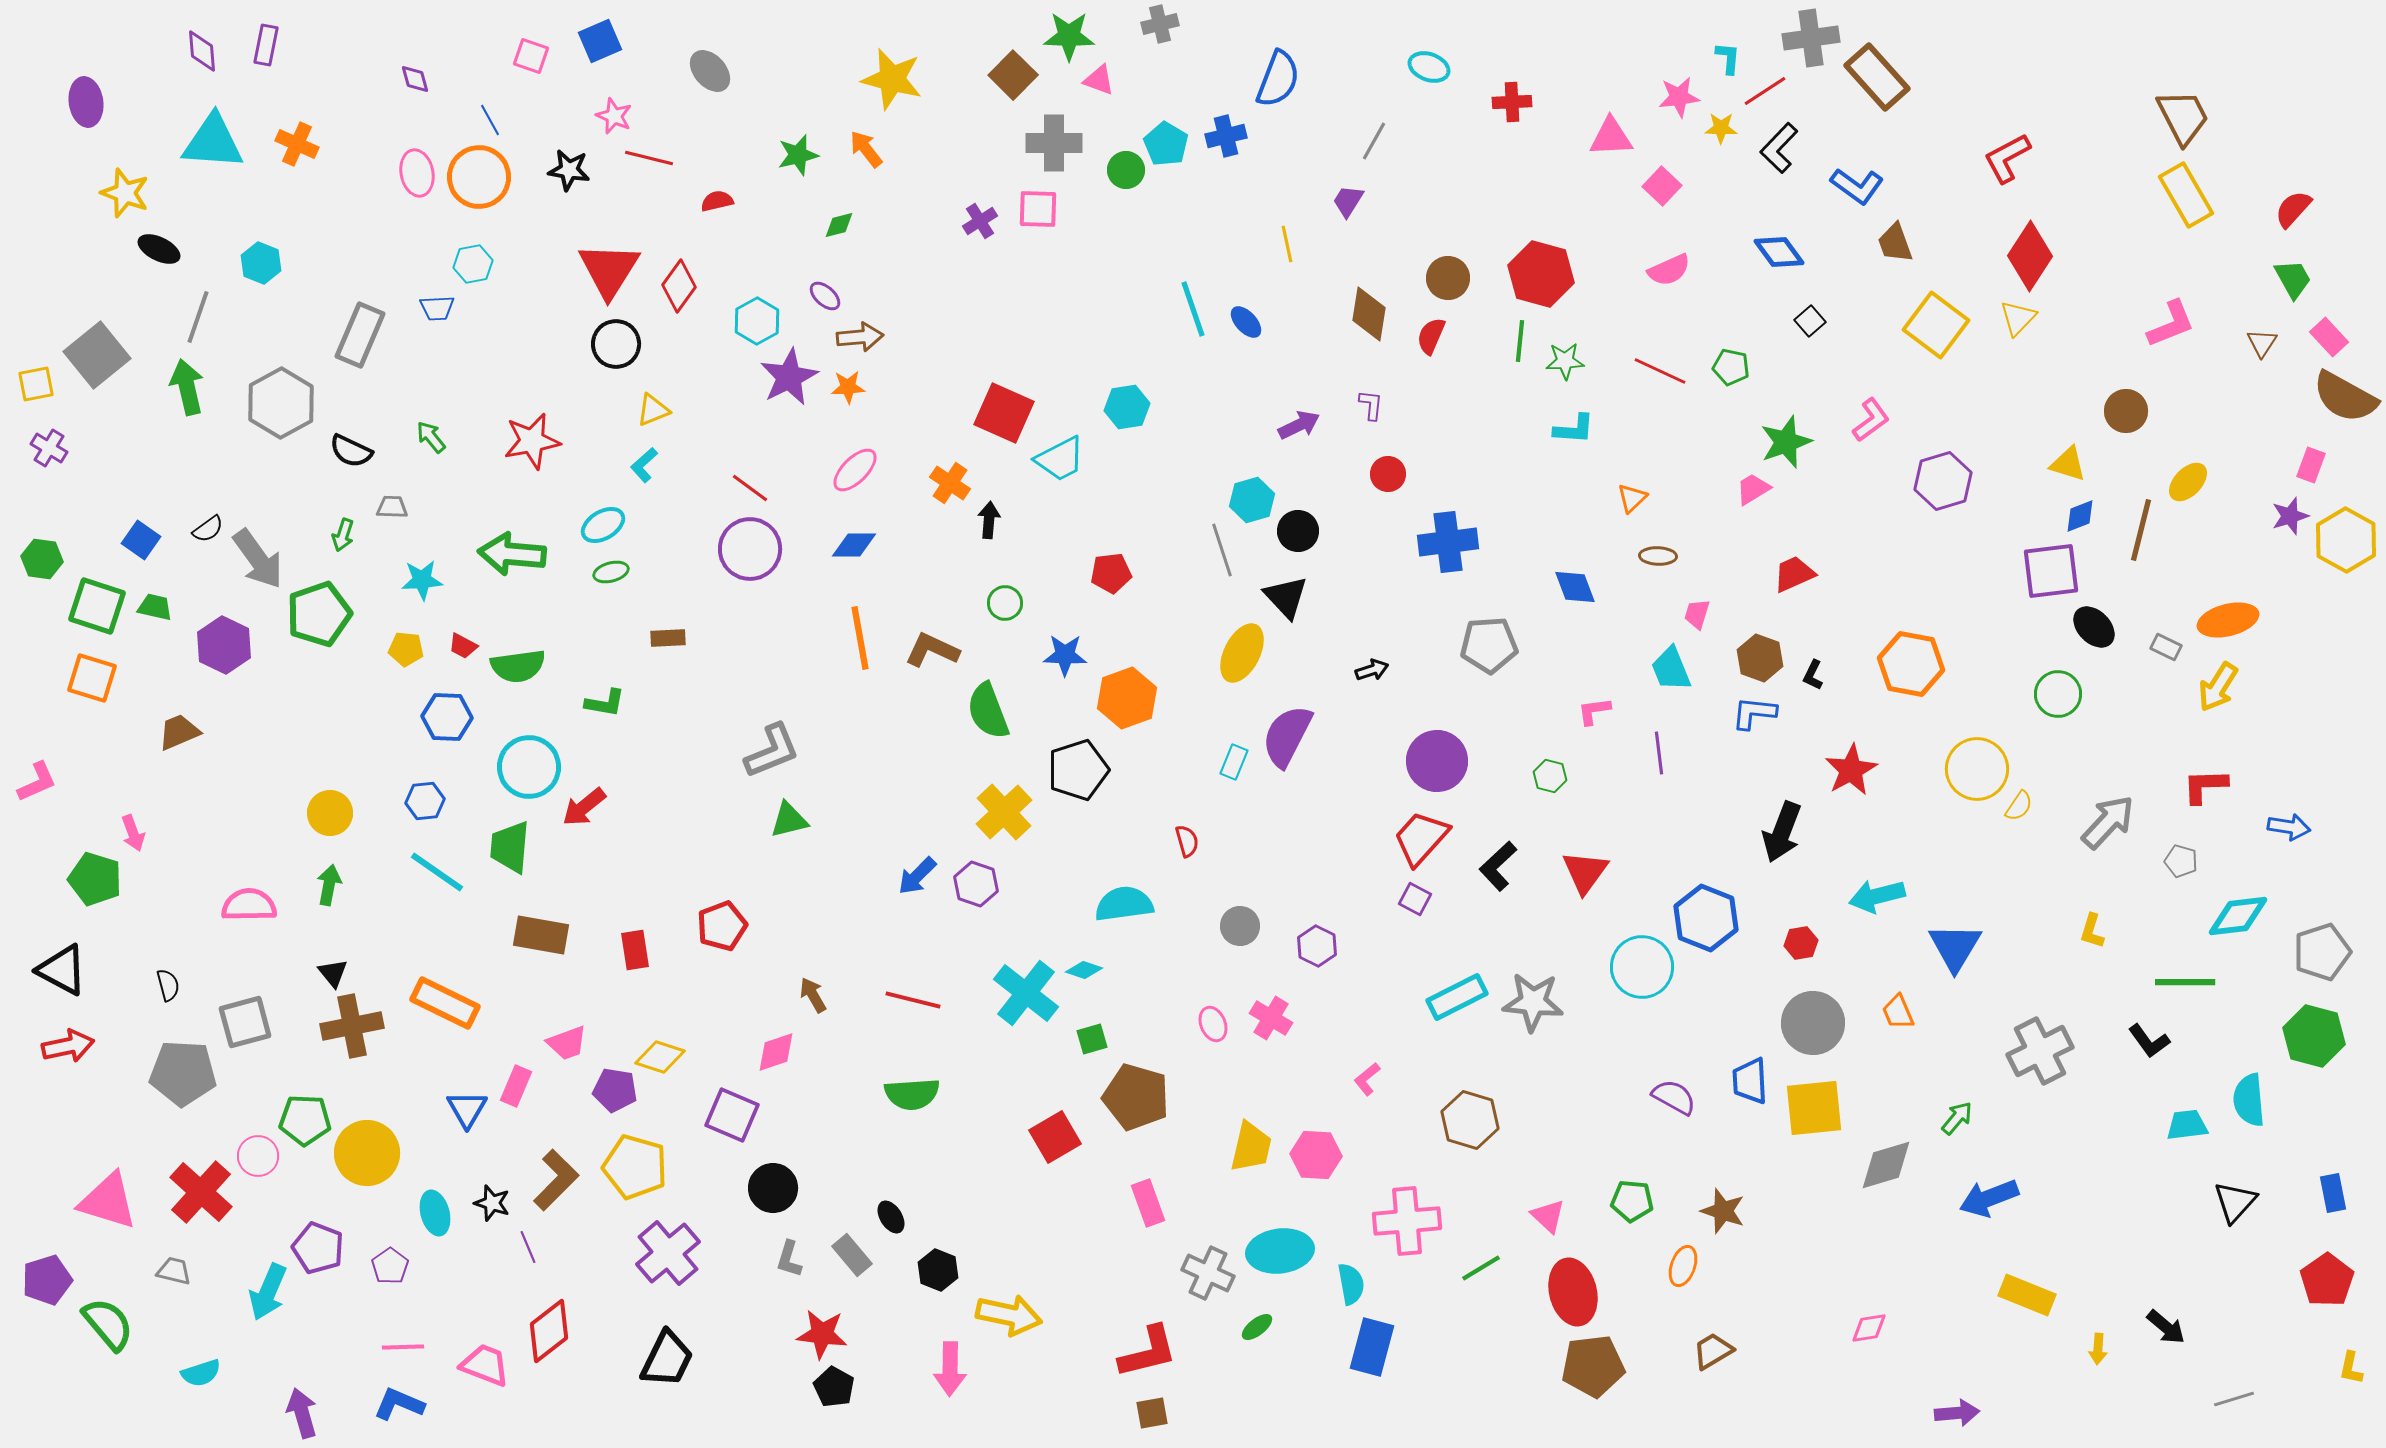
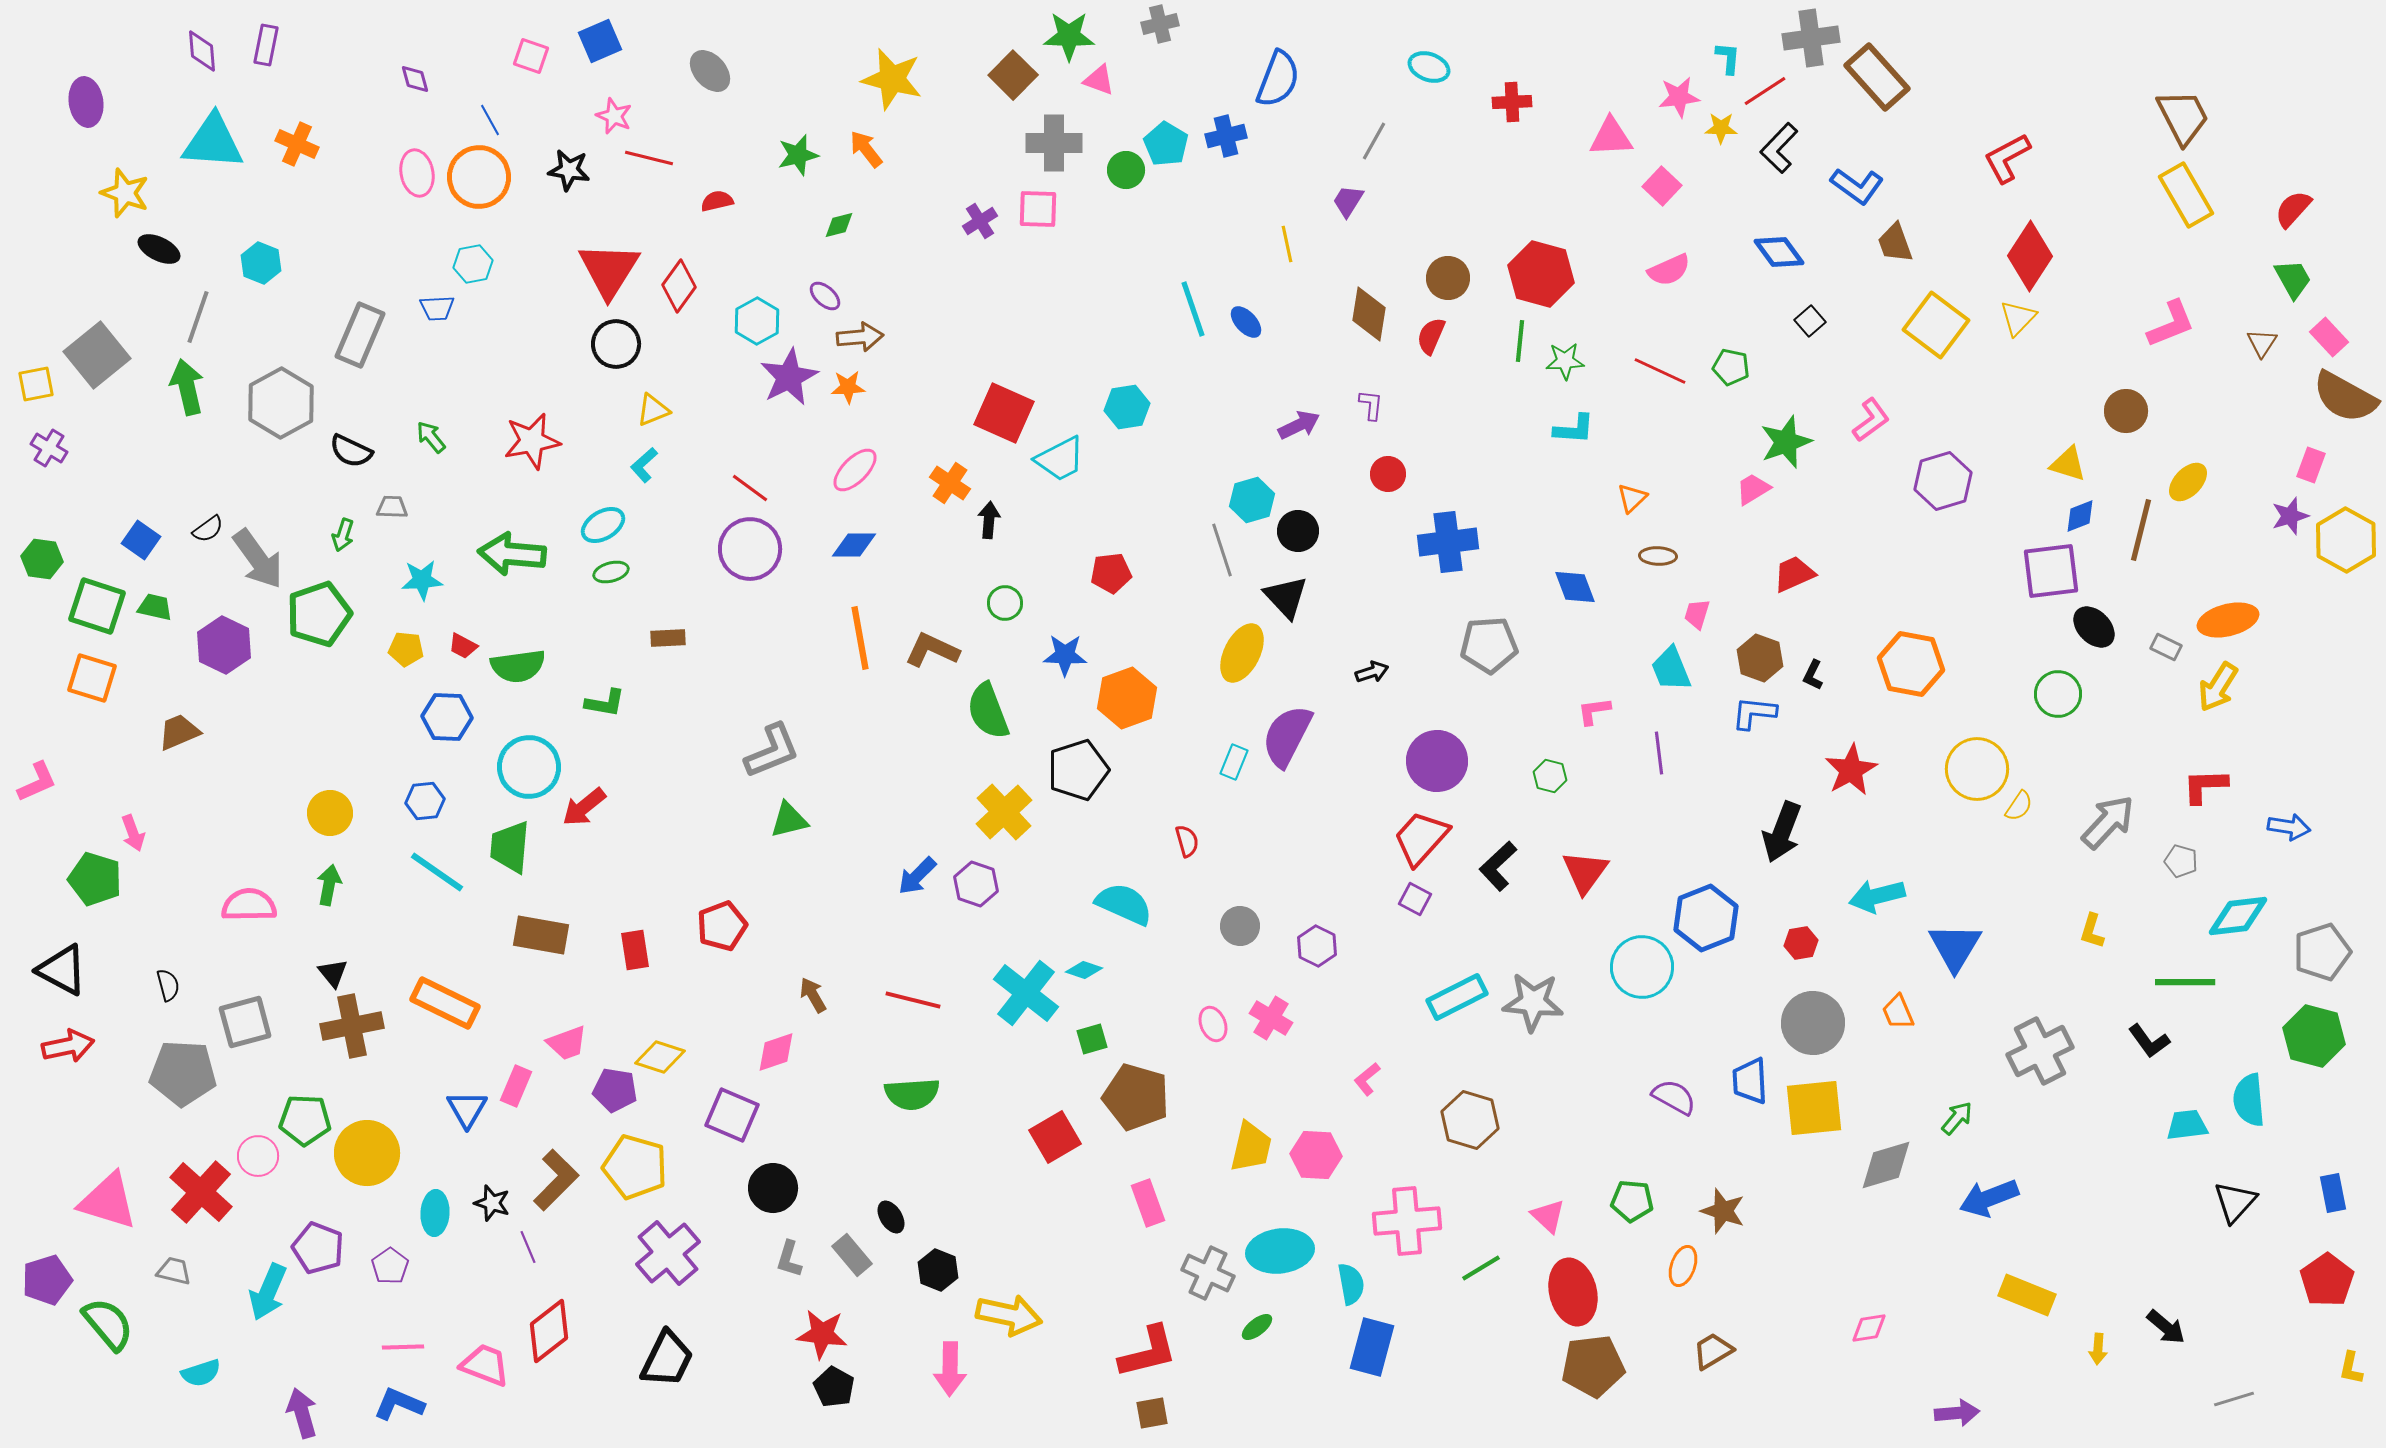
black arrow at (1372, 670): moved 2 px down
cyan semicircle at (1124, 904): rotated 32 degrees clockwise
blue hexagon at (1706, 918): rotated 16 degrees clockwise
cyan ellipse at (435, 1213): rotated 18 degrees clockwise
